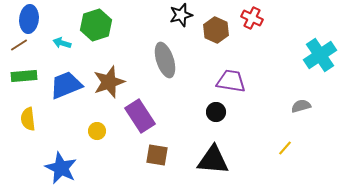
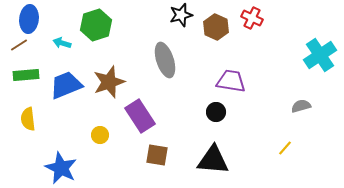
brown hexagon: moved 3 px up
green rectangle: moved 2 px right, 1 px up
yellow circle: moved 3 px right, 4 px down
